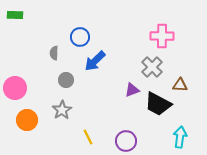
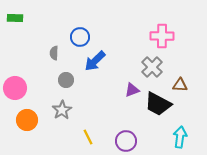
green rectangle: moved 3 px down
